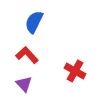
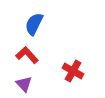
blue semicircle: moved 2 px down
red cross: moved 2 px left
